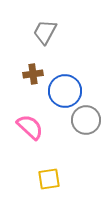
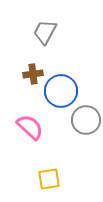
blue circle: moved 4 px left
